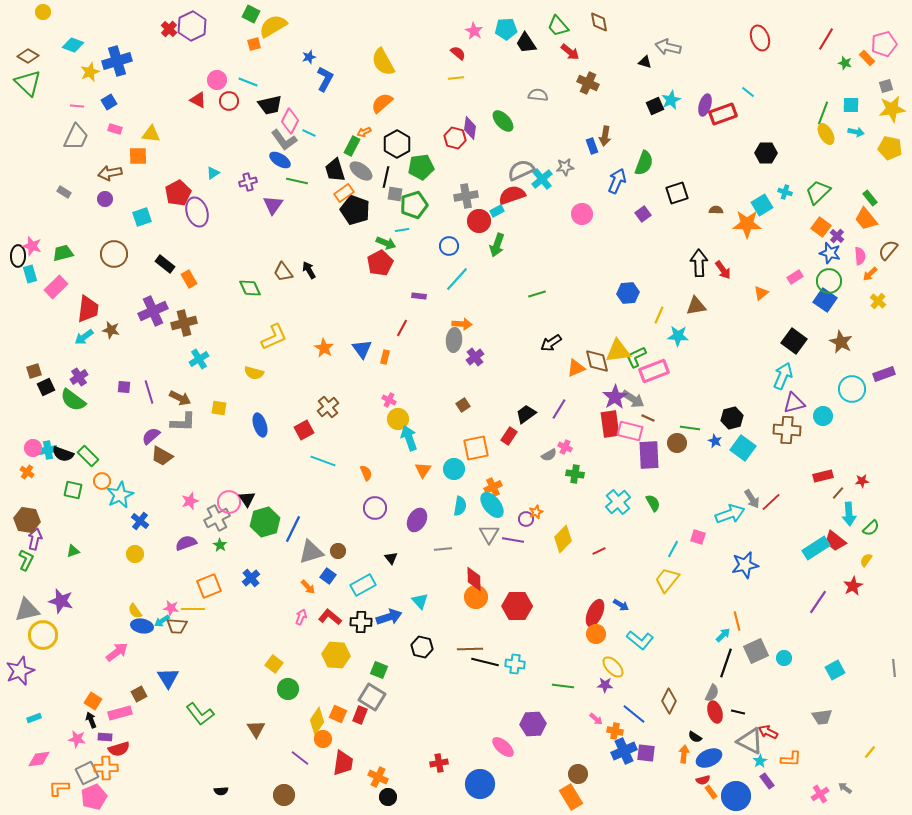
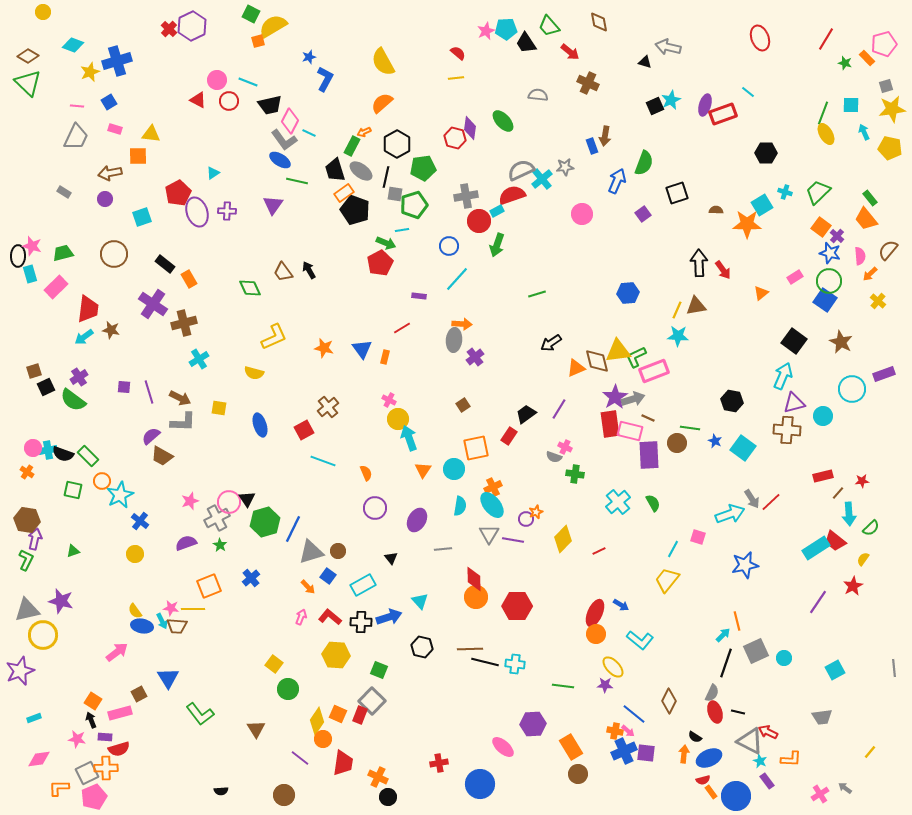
green trapezoid at (558, 26): moved 9 px left
pink star at (474, 31): moved 12 px right; rotated 18 degrees clockwise
orange square at (254, 44): moved 4 px right, 3 px up
cyan arrow at (856, 132): moved 8 px right; rotated 126 degrees counterclockwise
green pentagon at (421, 167): moved 2 px right, 1 px down
purple cross at (248, 182): moved 21 px left, 29 px down; rotated 18 degrees clockwise
purple cross at (153, 311): moved 7 px up; rotated 32 degrees counterclockwise
yellow line at (659, 315): moved 18 px right, 5 px up
red line at (402, 328): rotated 30 degrees clockwise
orange star at (324, 348): rotated 18 degrees counterclockwise
gray arrow at (633, 399): rotated 50 degrees counterclockwise
black hexagon at (732, 418): moved 17 px up; rotated 25 degrees clockwise
gray semicircle at (549, 455): moved 5 px right, 2 px down; rotated 49 degrees clockwise
yellow semicircle at (866, 560): moved 3 px left, 1 px up
cyan arrow at (162, 621): rotated 84 degrees counterclockwise
gray square at (372, 697): moved 4 px down; rotated 12 degrees clockwise
pink arrow at (596, 719): moved 32 px right, 12 px down
cyan star at (760, 761): rotated 16 degrees counterclockwise
orange rectangle at (571, 797): moved 50 px up
